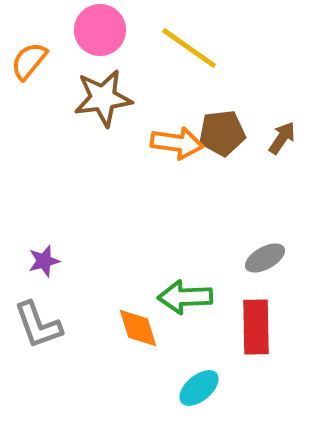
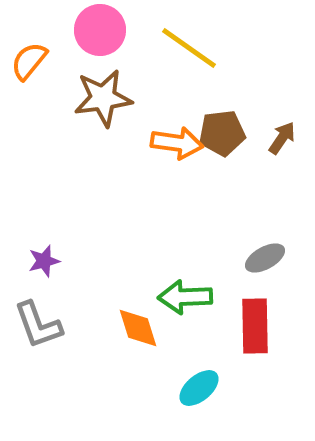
red rectangle: moved 1 px left, 1 px up
